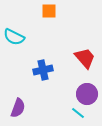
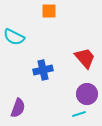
cyan line: moved 1 px right, 1 px down; rotated 56 degrees counterclockwise
